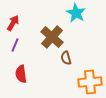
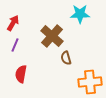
cyan star: moved 4 px right, 1 px down; rotated 30 degrees counterclockwise
brown cross: moved 1 px up
red semicircle: rotated 18 degrees clockwise
